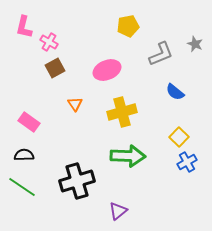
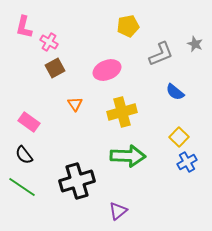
black semicircle: rotated 126 degrees counterclockwise
